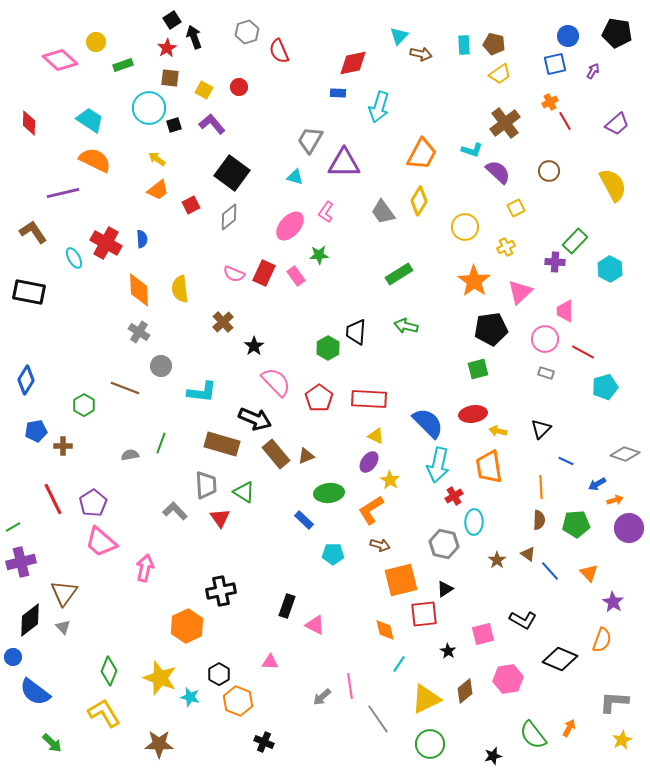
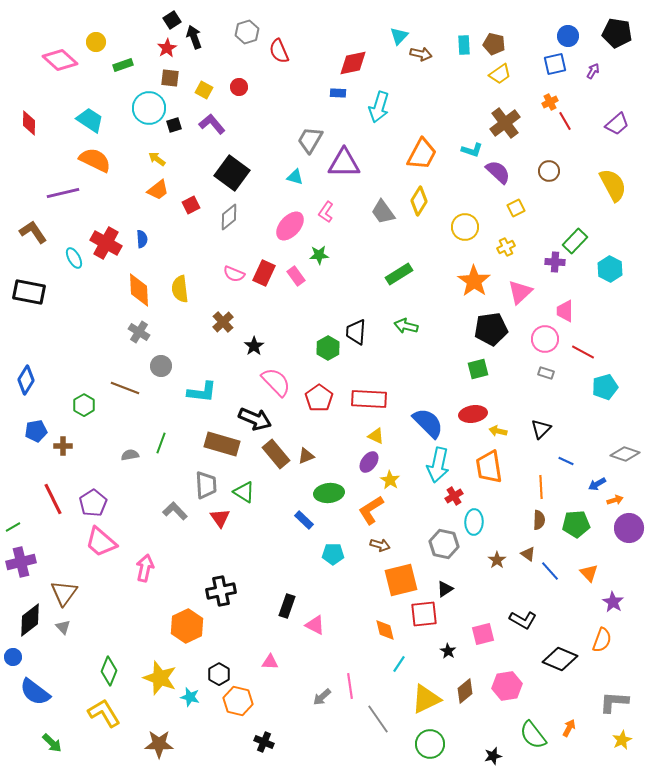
pink hexagon at (508, 679): moved 1 px left, 7 px down
orange hexagon at (238, 701): rotated 8 degrees counterclockwise
